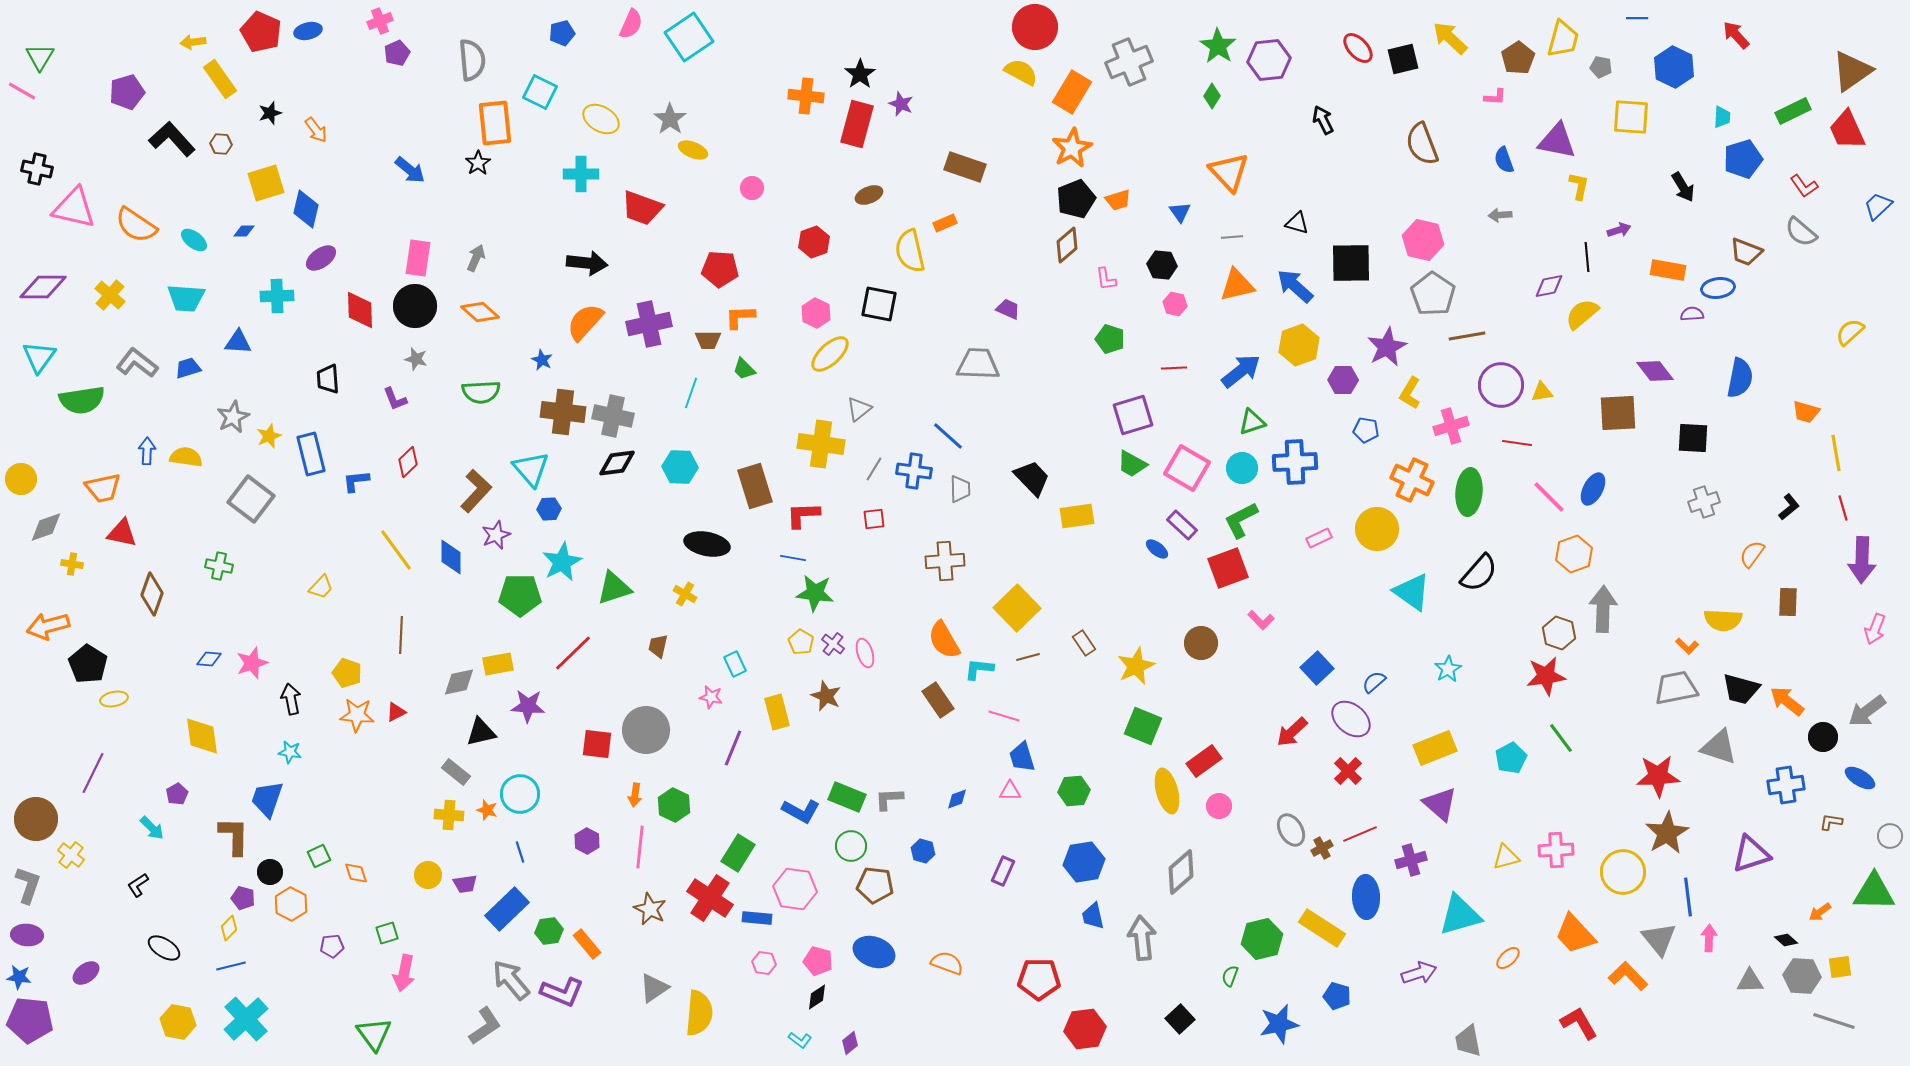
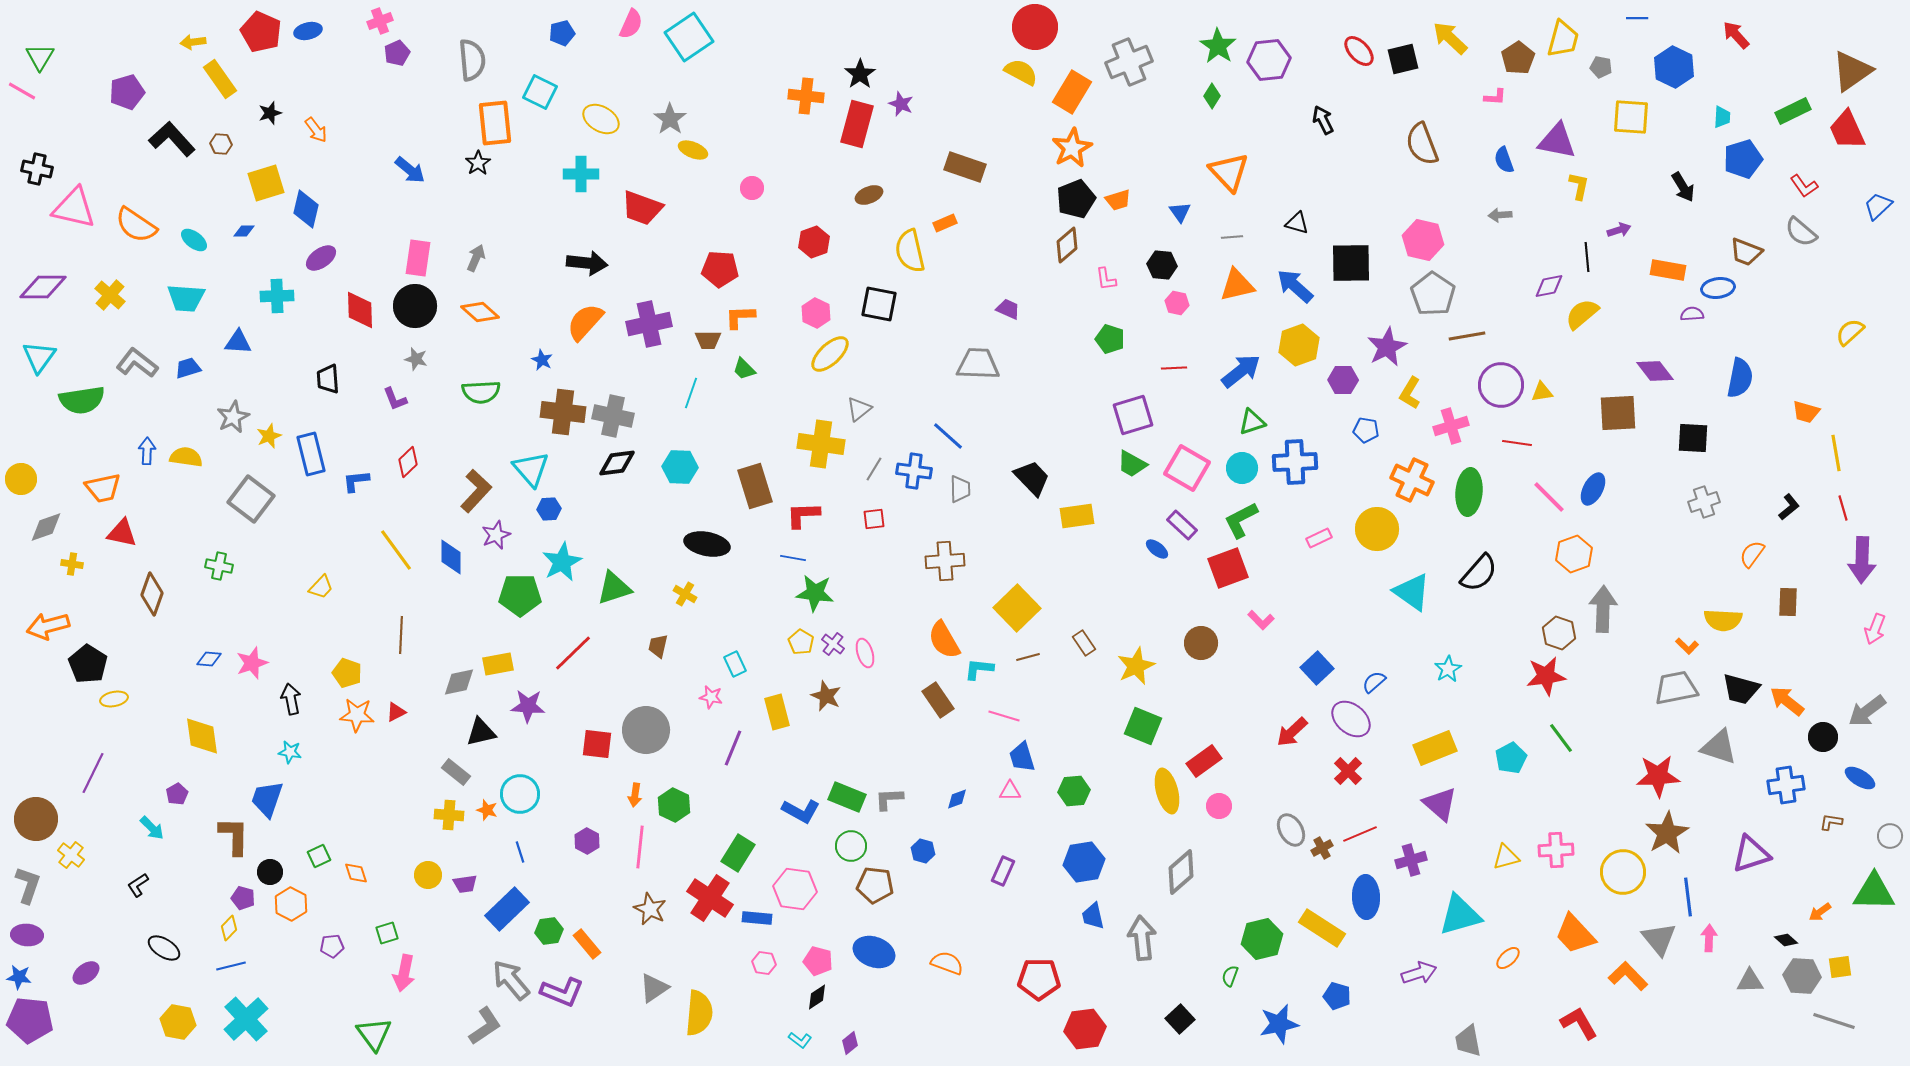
red ellipse at (1358, 48): moved 1 px right, 3 px down
pink hexagon at (1175, 304): moved 2 px right, 1 px up
